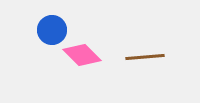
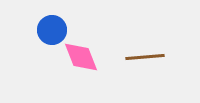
pink diamond: moved 1 px left, 2 px down; rotated 24 degrees clockwise
